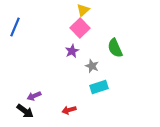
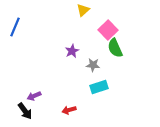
pink square: moved 28 px right, 2 px down
gray star: moved 1 px right, 1 px up; rotated 16 degrees counterclockwise
black arrow: rotated 18 degrees clockwise
